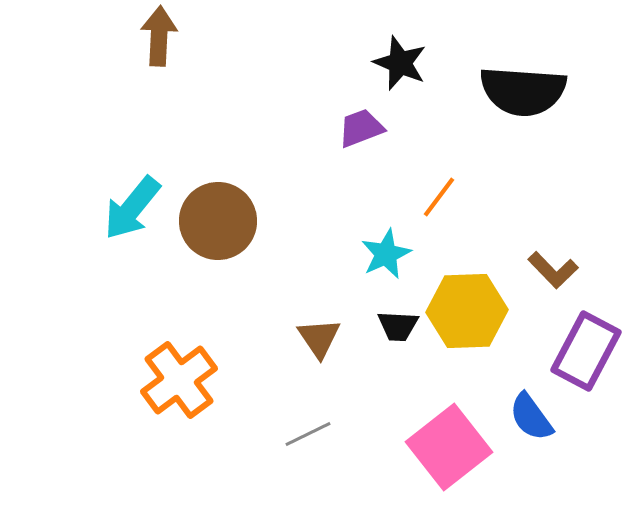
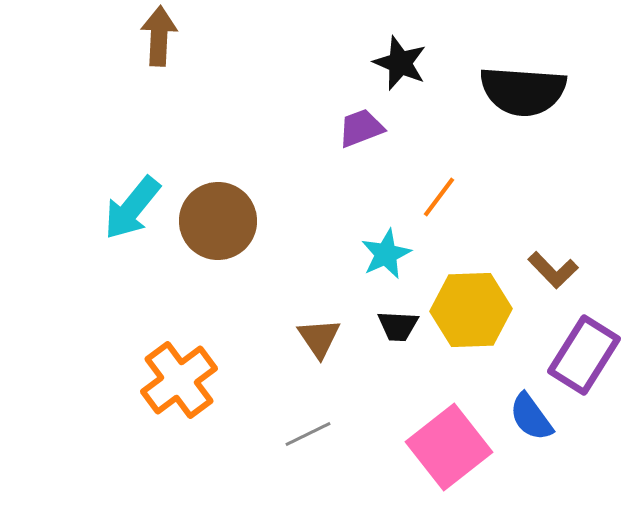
yellow hexagon: moved 4 px right, 1 px up
purple rectangle: moved 2 px left, 4 px down; rotated 4 degrees clockwise
